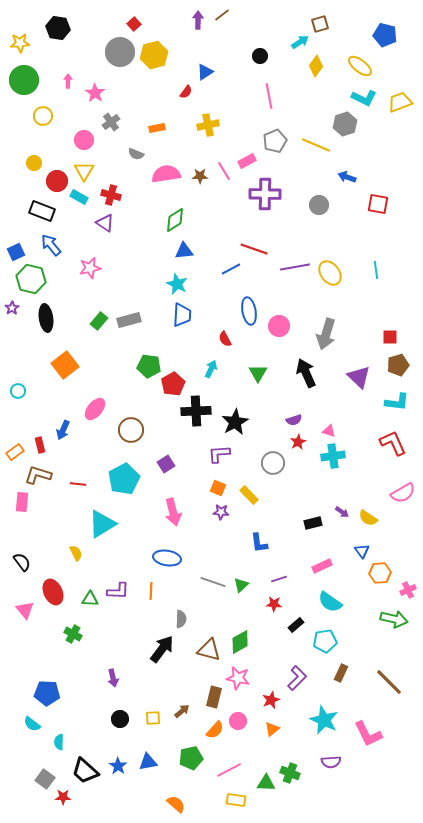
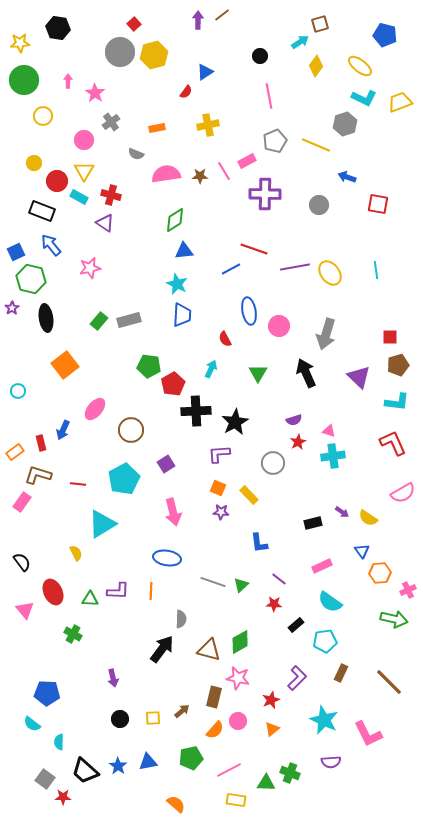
red rectangle at (40, 445): moved 1 px right, 2 px up
pink rectangle at (22, 502): rotated 30 degrees clockwise
purple line at (279, 579): rotated 56 degrees clockwise
